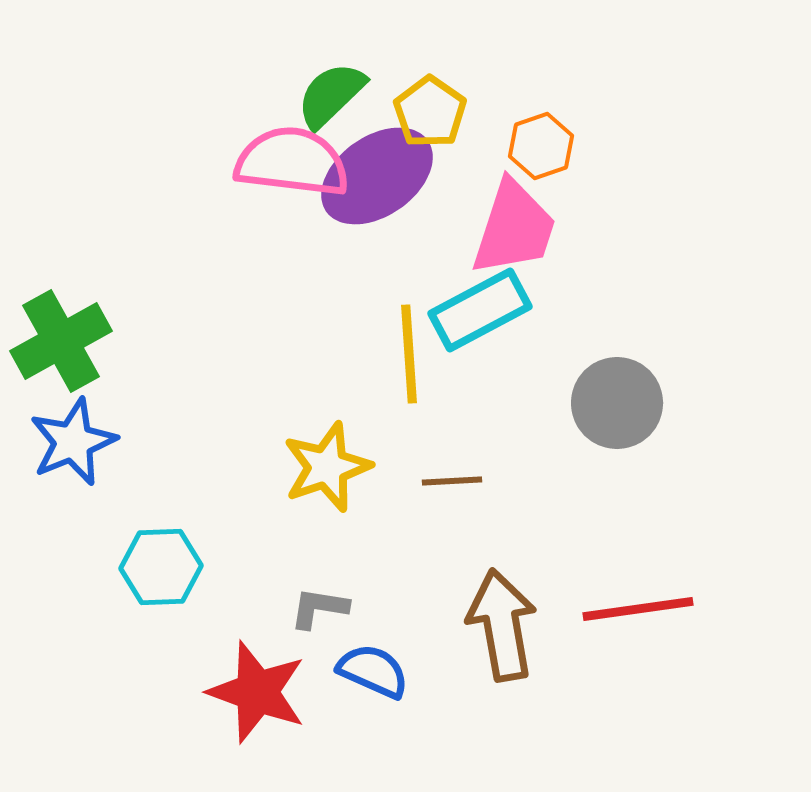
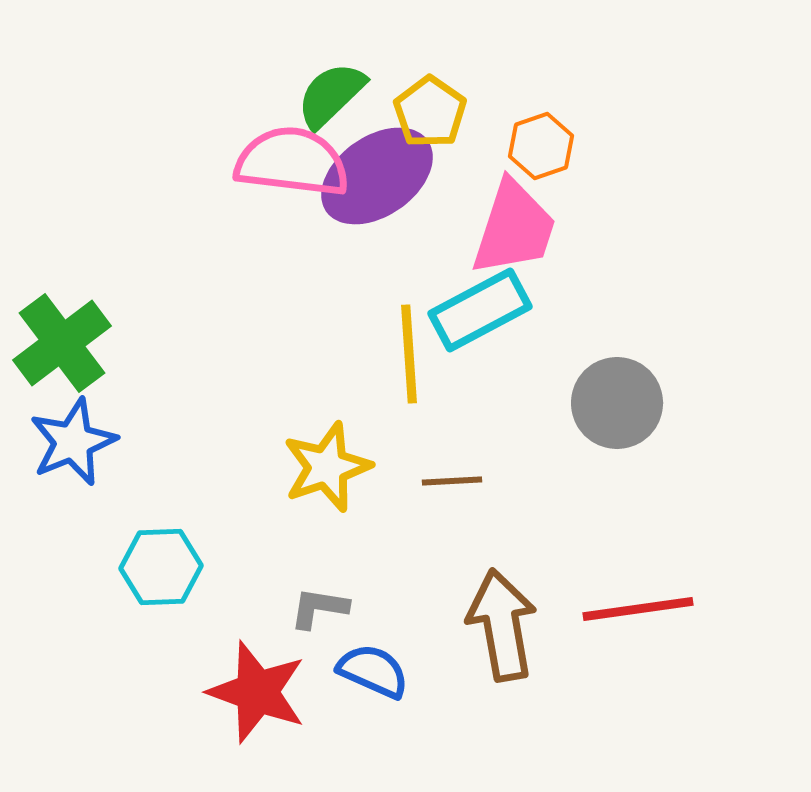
green cross: moved 1 px right, 2 px down; rotated 8 degrees counterclockwise
